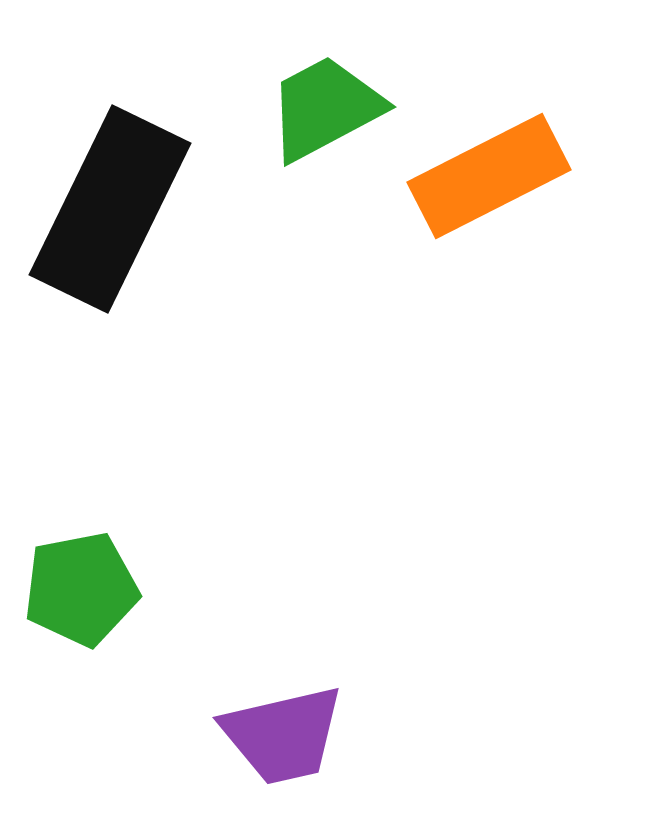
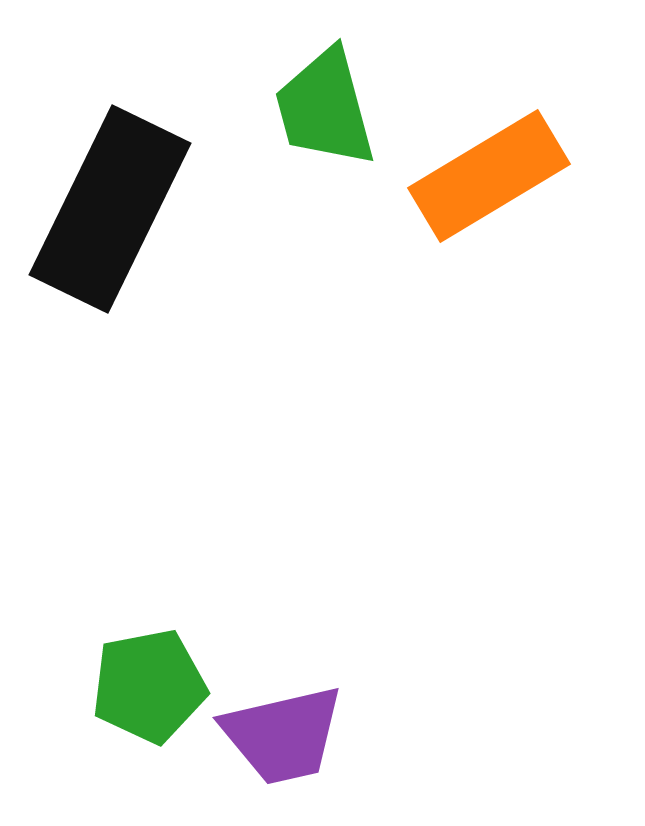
green trapezoid: rotated 77 degrees counterclockwise
orange rectangle: rotated 4 degrees counterclockwise
green pentagon: moved 68 px right, 97 px down
